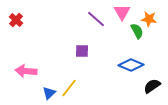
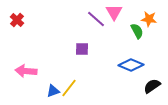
pink triangle: moved 8 px left
red cross: moved 1 px right
purple square: moved 2 px up
blue triangle: moved 4 px right, 2 px up; rotated 24 degrees clockwise
